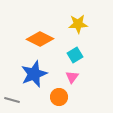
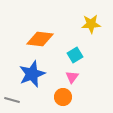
yellow star: moved 13 px right
orange diamond: rotated 20 degrees counterclockwise
blue star: moved 2 px left
orange circle: moved 4 px right
